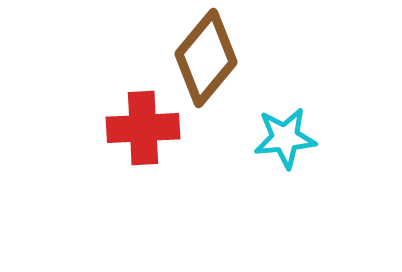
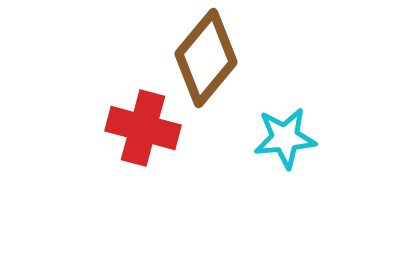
red cross: rotated 18 degrees clockwise
